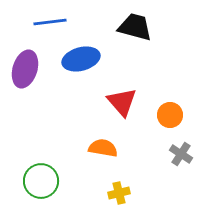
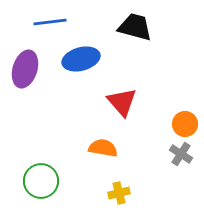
orange circle: moved 15 px right, 9 px down
